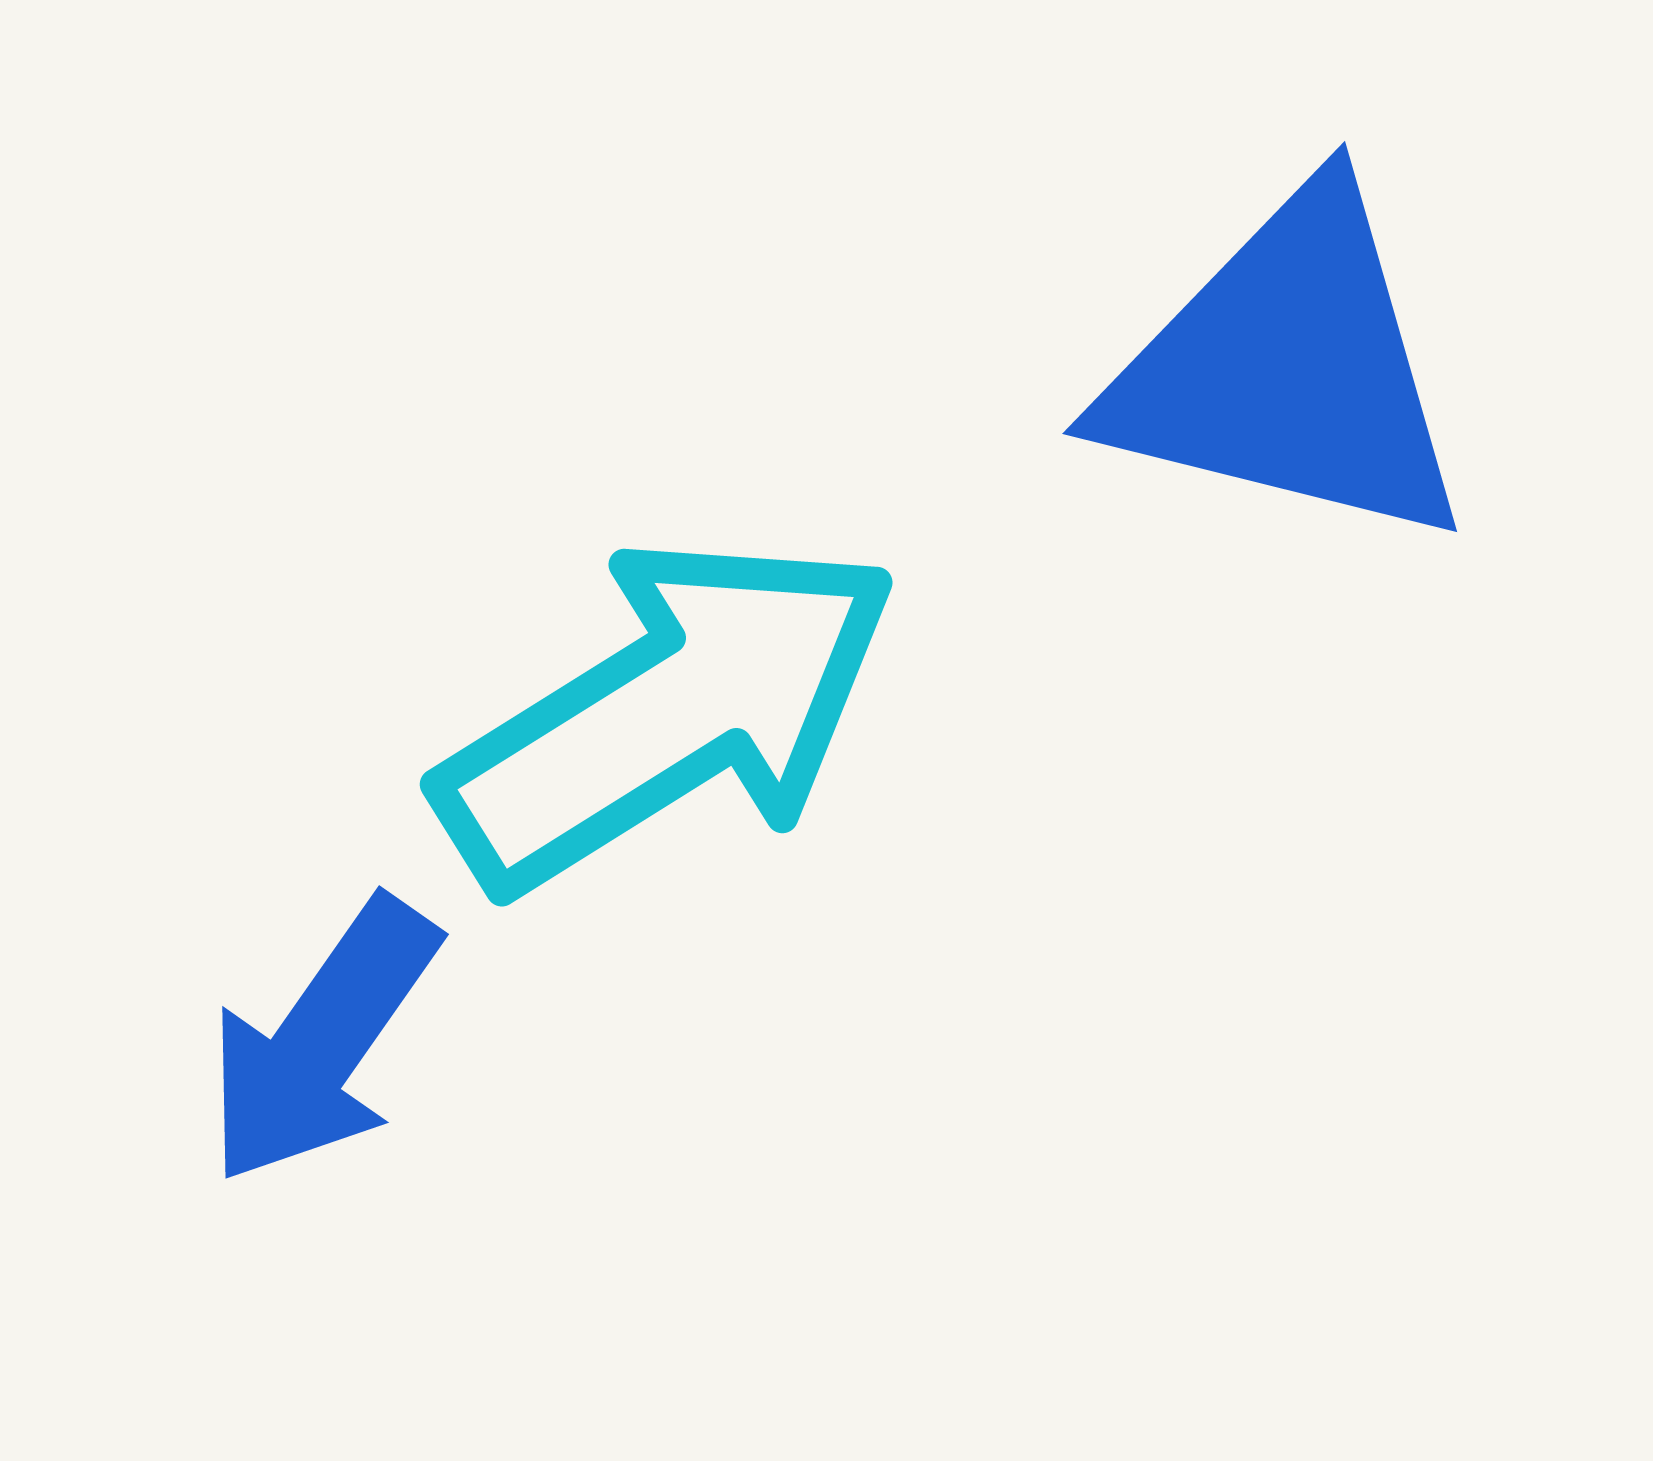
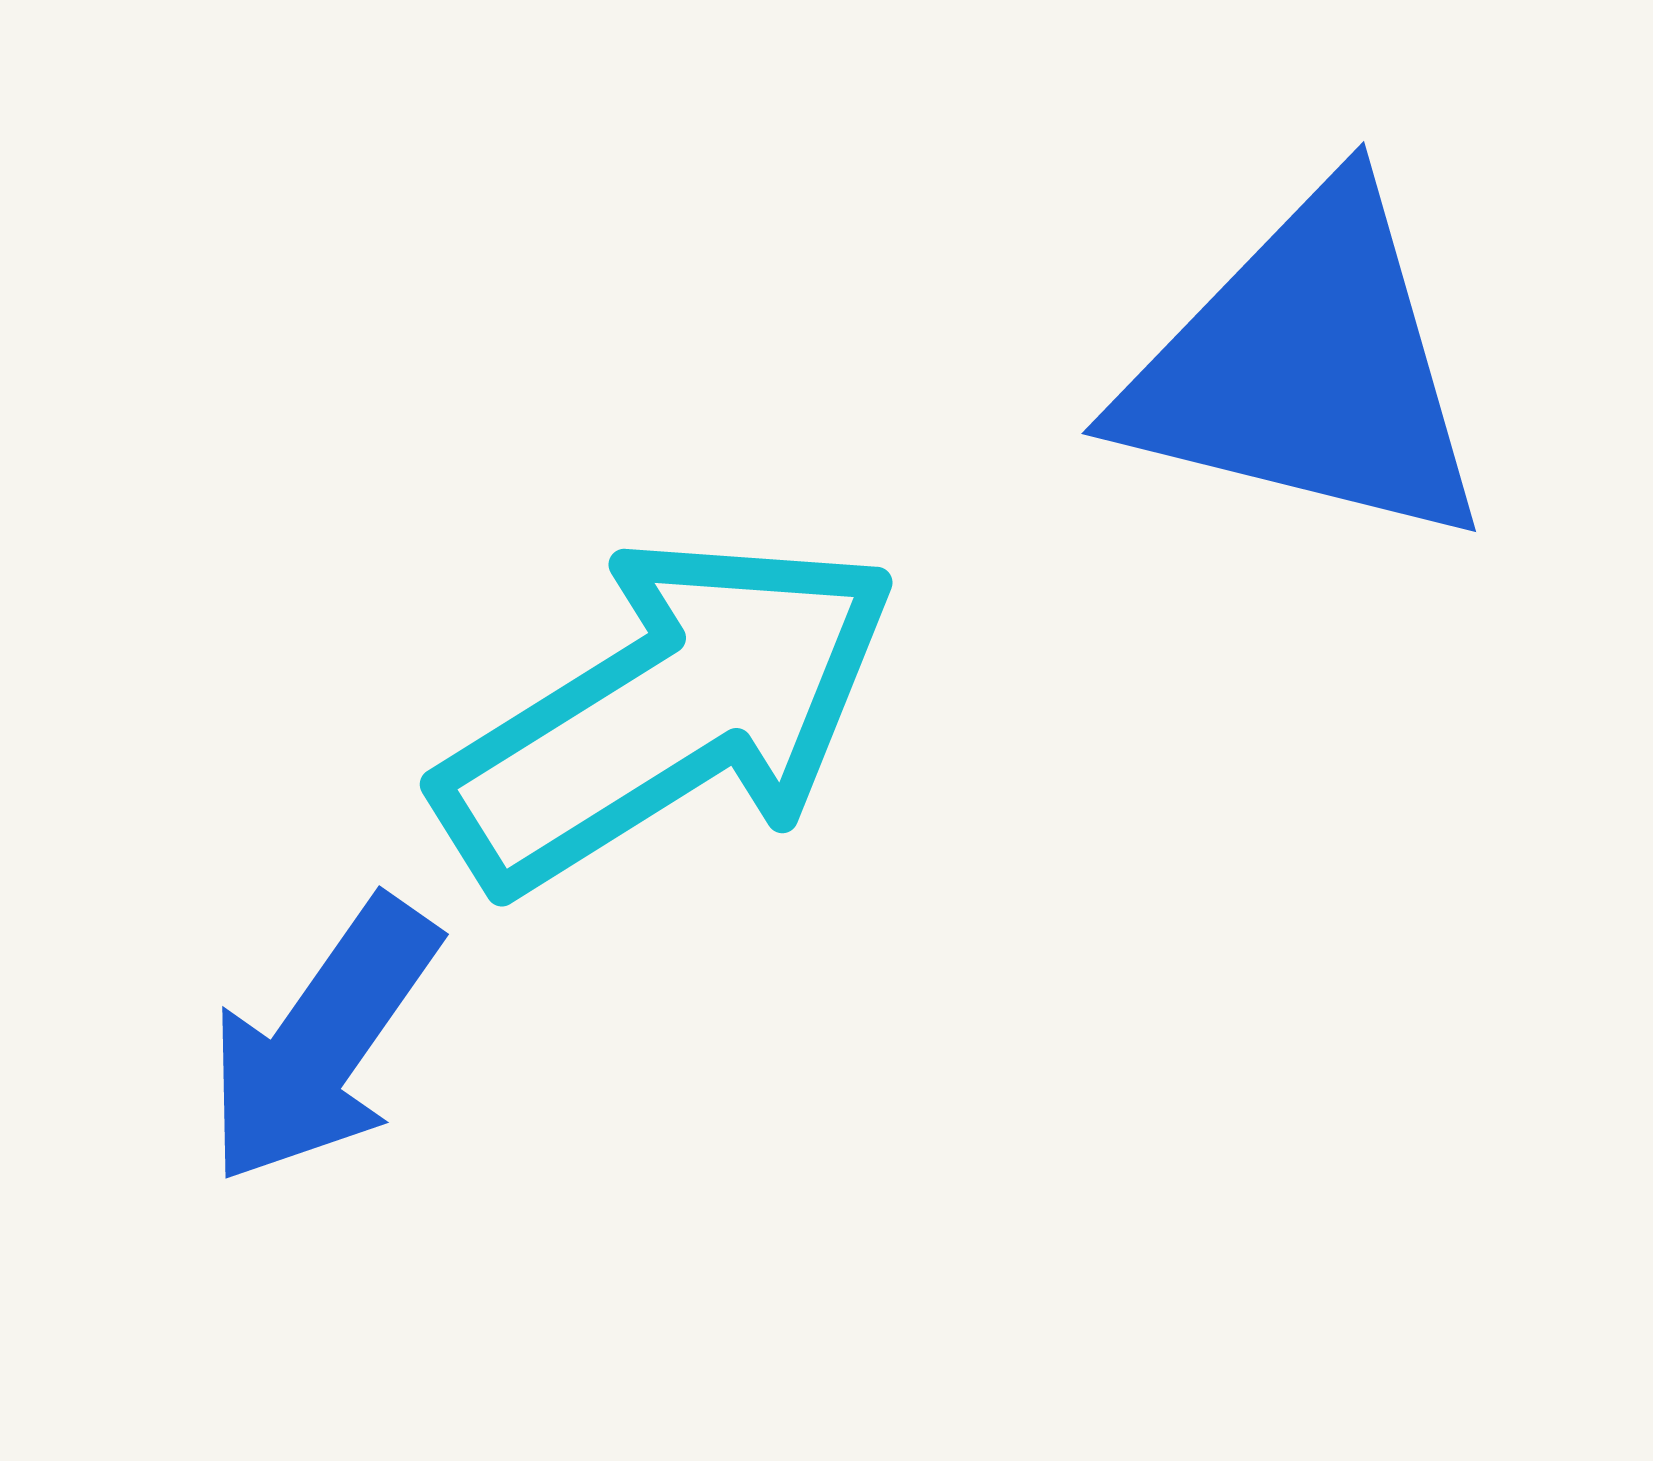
blue triangle: moved 19 px right
